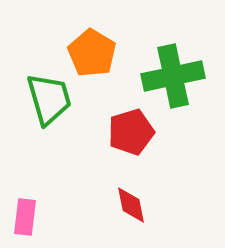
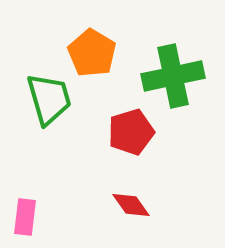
red diamond: rotated 24 degrees counterclockwise
